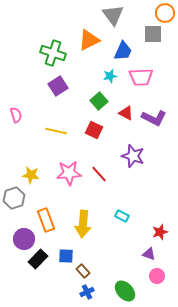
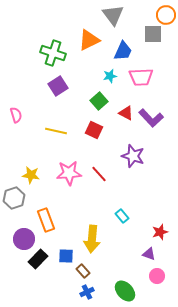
orange circle: moved 1 px right, 2 px down
purple L-shape: moved 3 px left; rotated 20 degrees clockwise
cyan rectangle: rotated 24 degrees clockwise
yellow arrow: moved 9 px right, 15 px down
